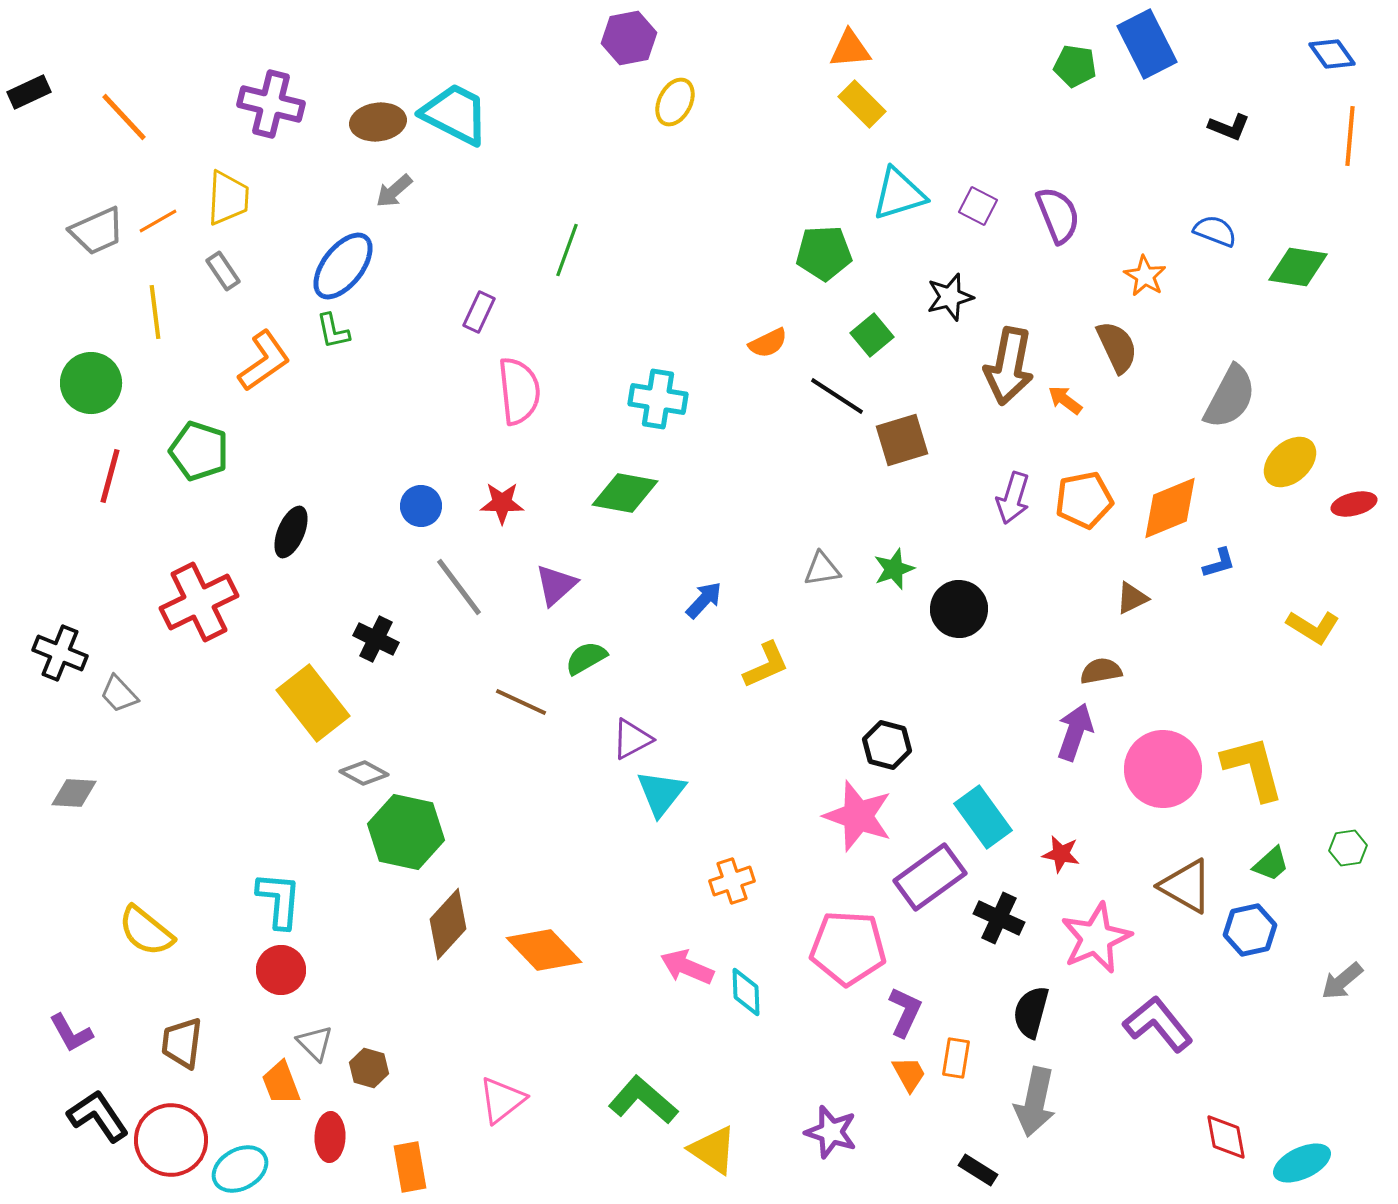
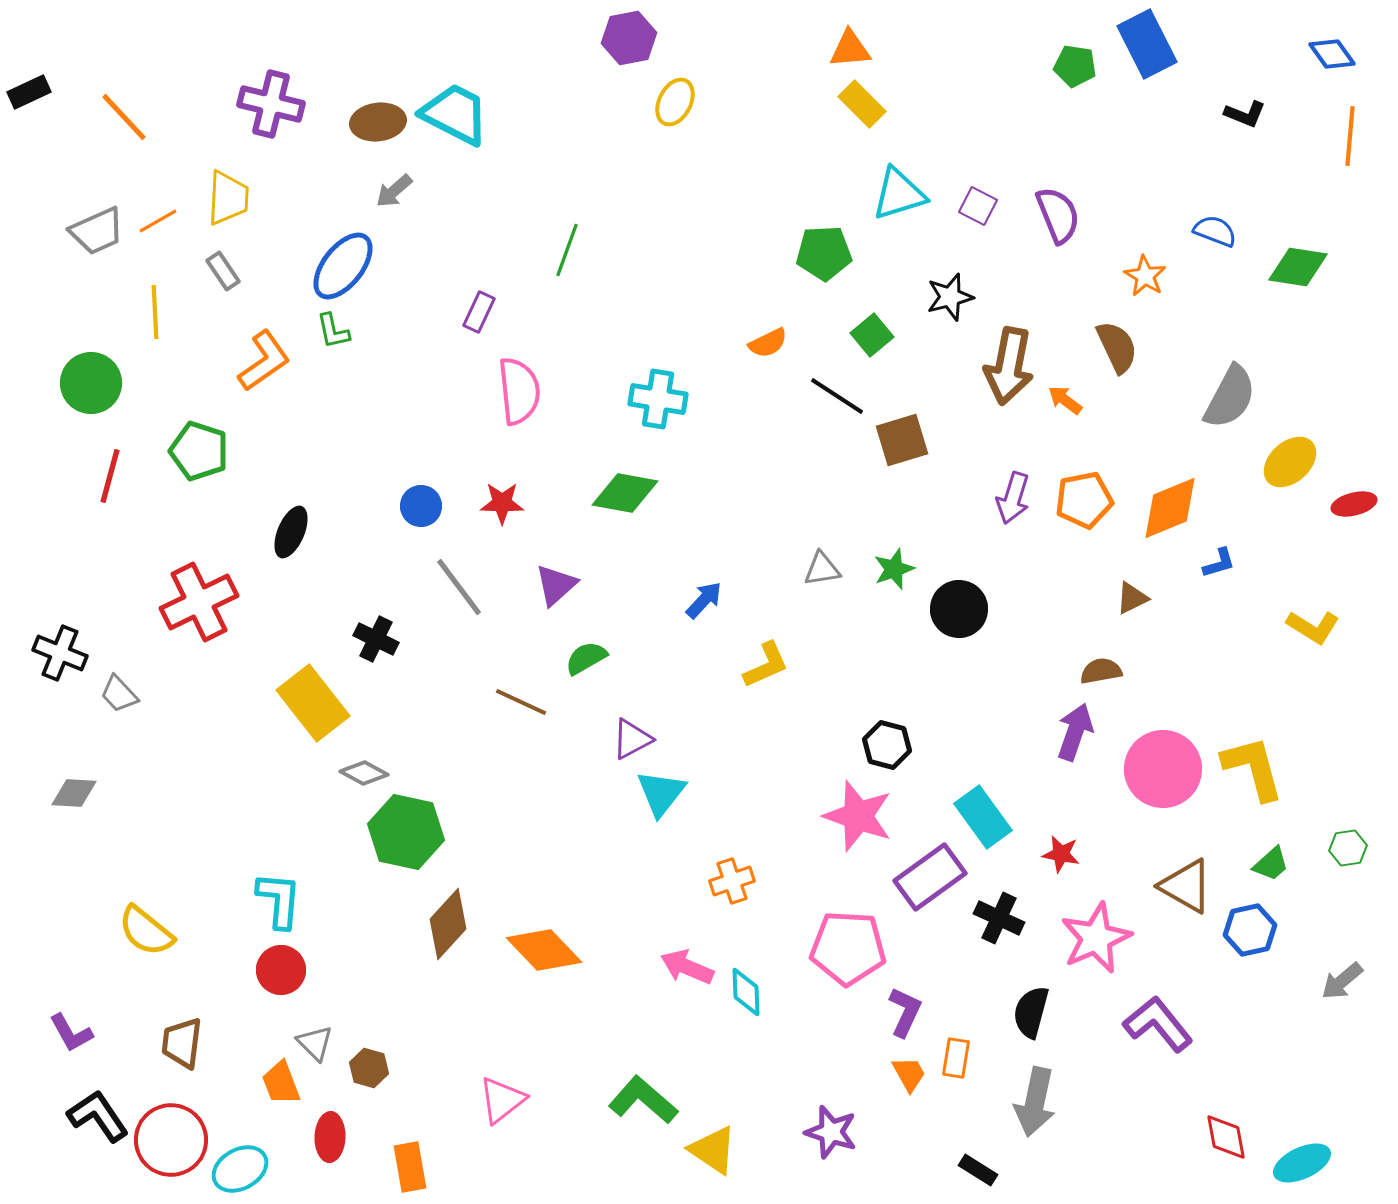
black L-shape at (1229, 127): moved 16 px right, 13 px up
yellow line at (155, 312): rotated 4 degrees clockwise
